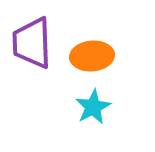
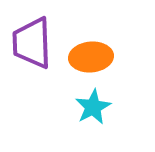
orange ellipse: moved 1 px left, 1 px down
